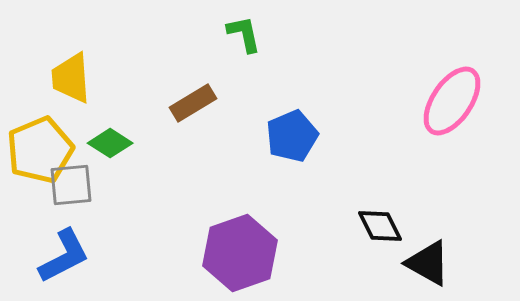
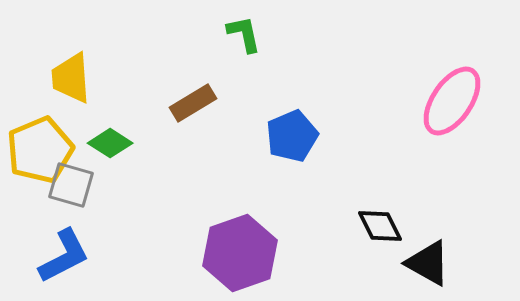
gray square: rotated 21 degrees clockwise
